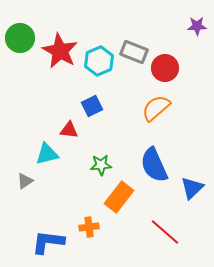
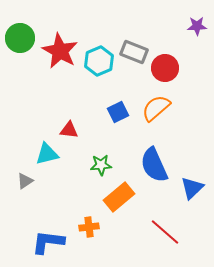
blue square: moved 26 px right, 6 px down
orange rectangle: rotated 12 degrees clockwise
